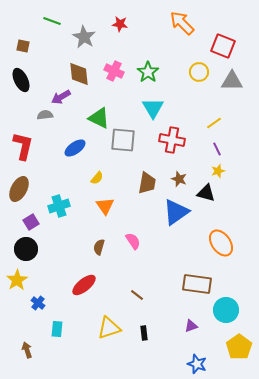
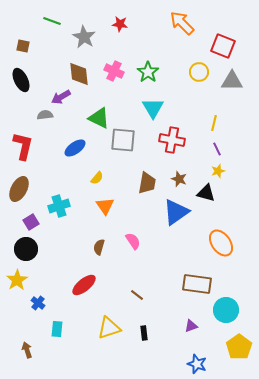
yellow line at (214, 123): rotated 42 degrees counterclockwise
